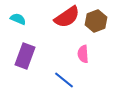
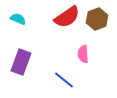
brown hexagon: moved 1 px right, 2 px up
purple rectangle: moved 4 px left, 6 px down
